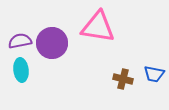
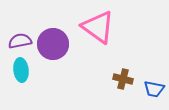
pink triangle: rotated 27 degrees clockwise
purple circle: moved 1 px right, 1 px down
blue trapezoid: moved 15 px down
